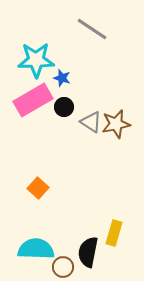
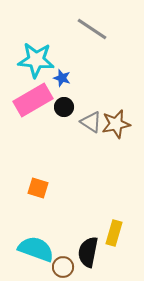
cyan star: rotated 6 degrees clockwise
orange square: rotated 25 degrees counterclockwise
cyan semicircle: rotated 18 degrees clockwise
